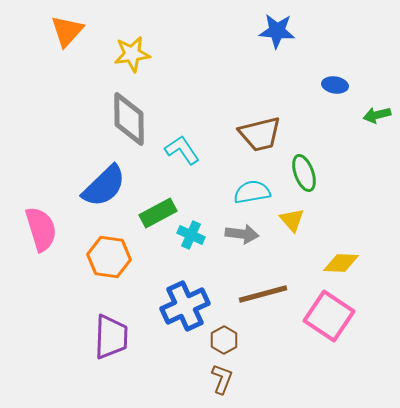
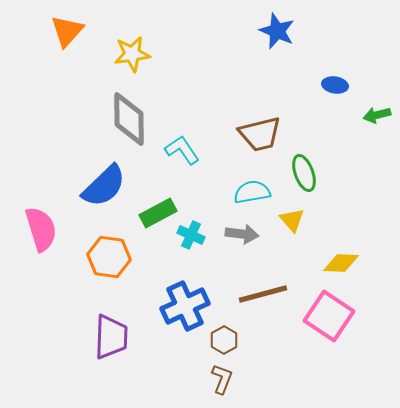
blue star: rotated 18 degrees clockwise
